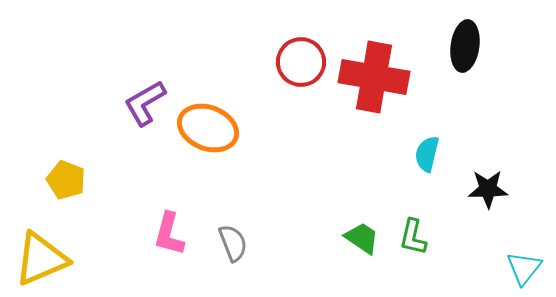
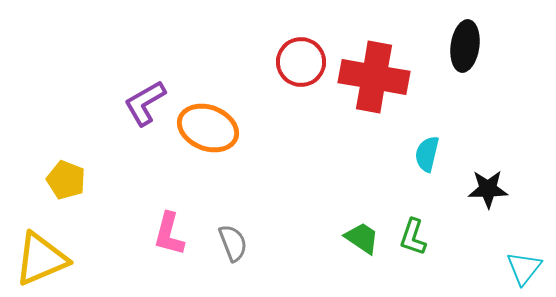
green L-shape: rotated 6 degrees clockwise
